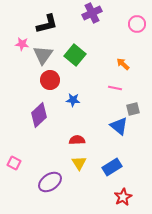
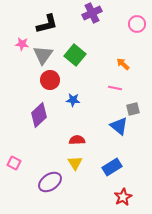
yellow triangle: moved 4 px left
